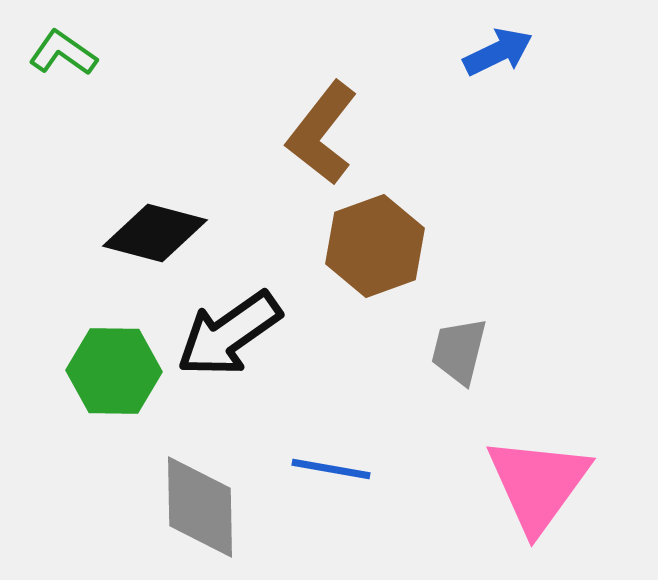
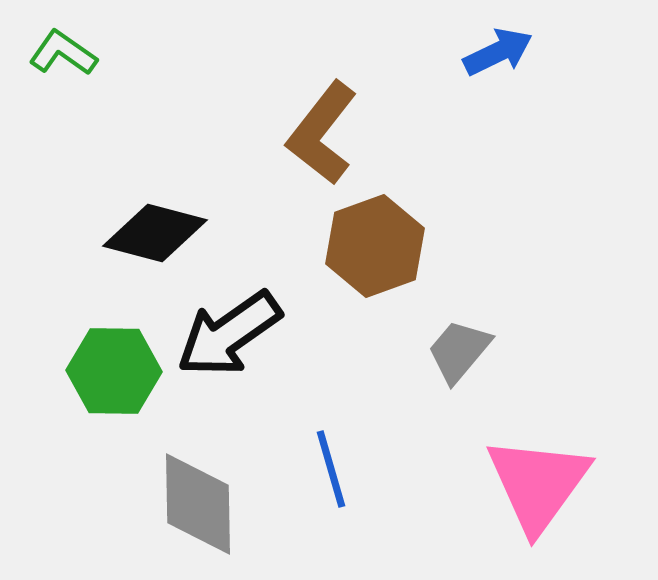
gray trapezoid: rotated 26 degrees clockwise
blue line: rotated 64 degrees clockwise
gray diamond: moved 2 px left, 3 px up
